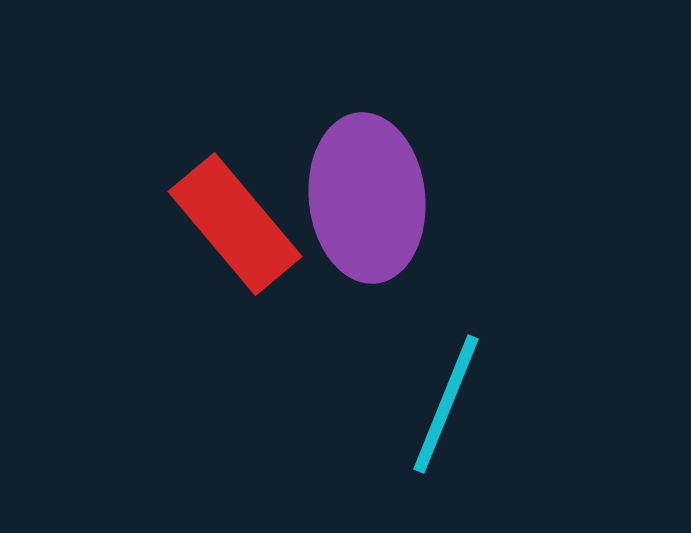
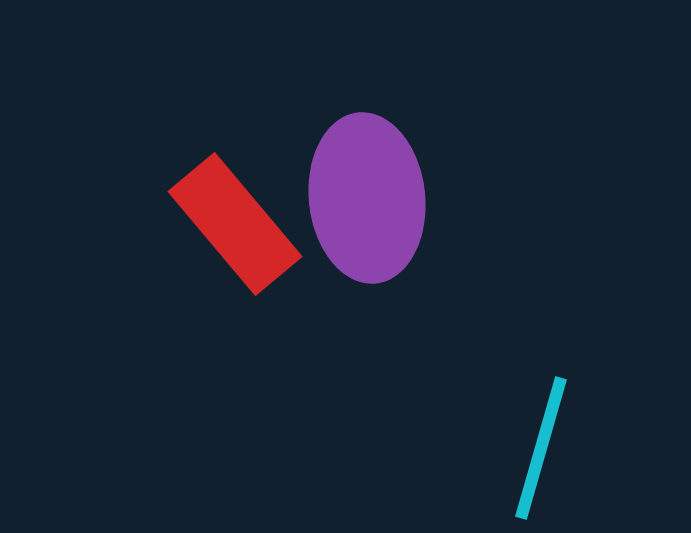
cyan line: moved 95 px right, 44 px down; rotated 6 degrees counterclockwise
